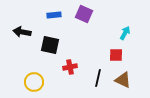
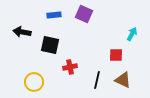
cyan arrow: moved 7 px right, 1 px down
black line: moved 1 px left, 2 px down
